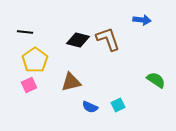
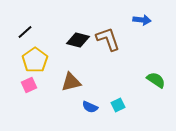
black line: rotated 49 degrees counterclockwise
